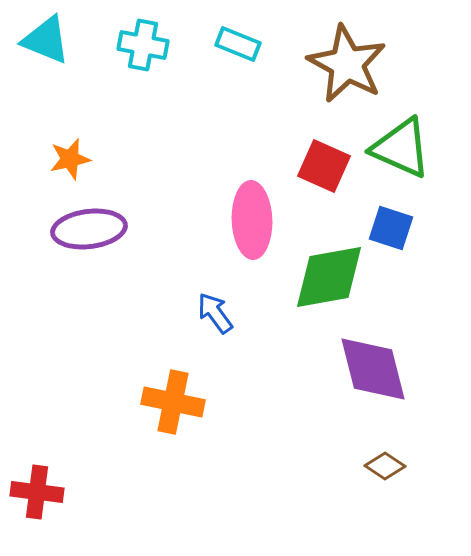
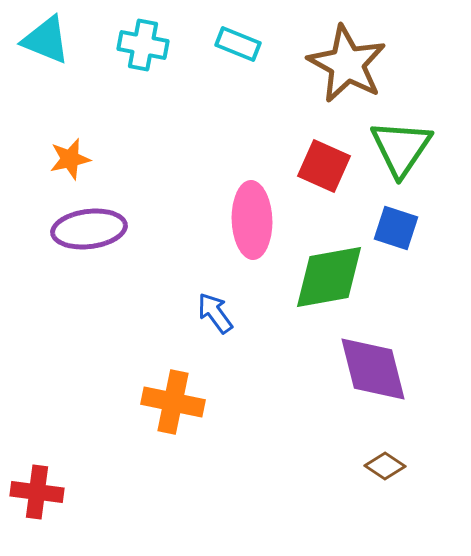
green triangle: rotated 40 degrees clockwise
blue square: moved 5 px right
